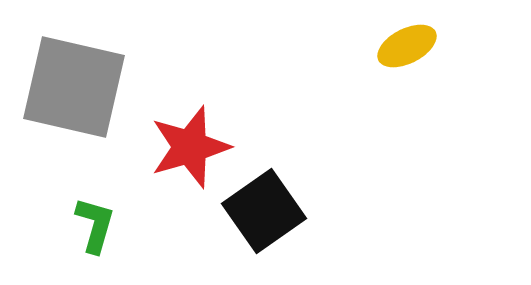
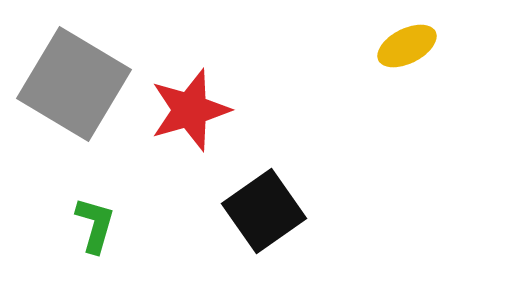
gray square: moved 3 px up; rotated 18 degrees clockwise
red star: moved 37 px up
